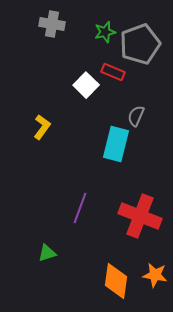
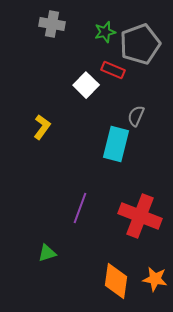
red rectangle: moved 2 px up
orange star: moved 4 px down
